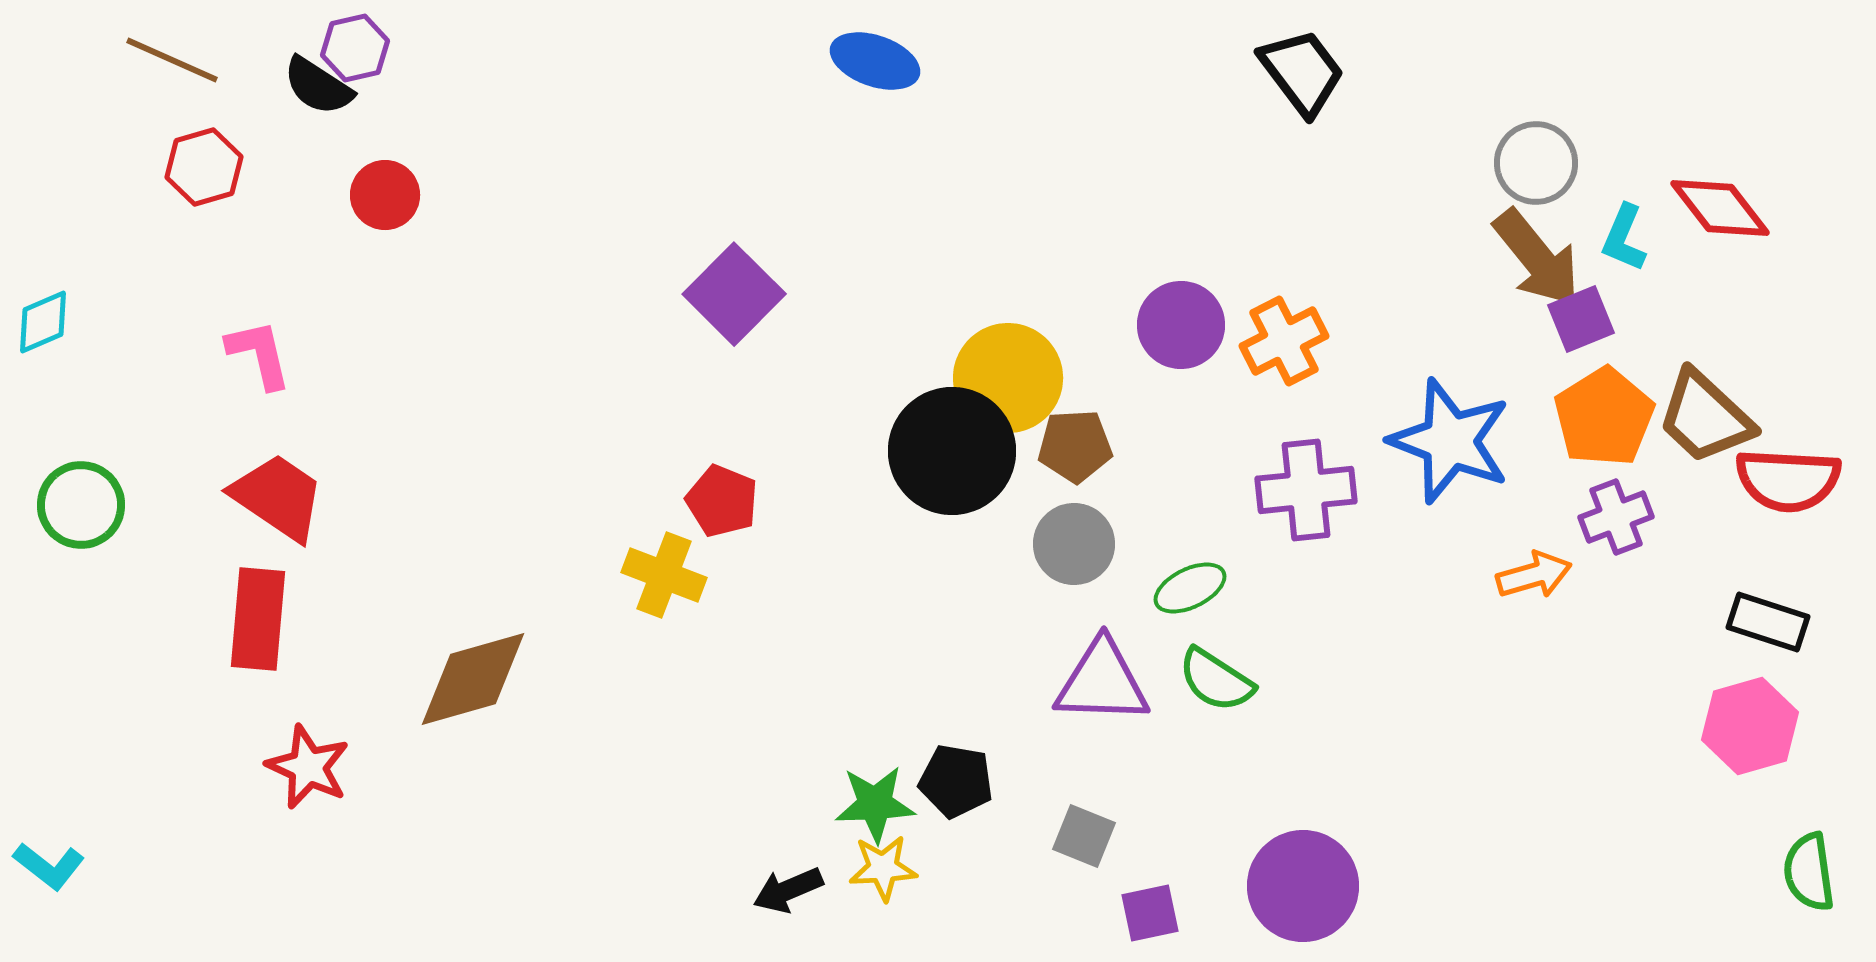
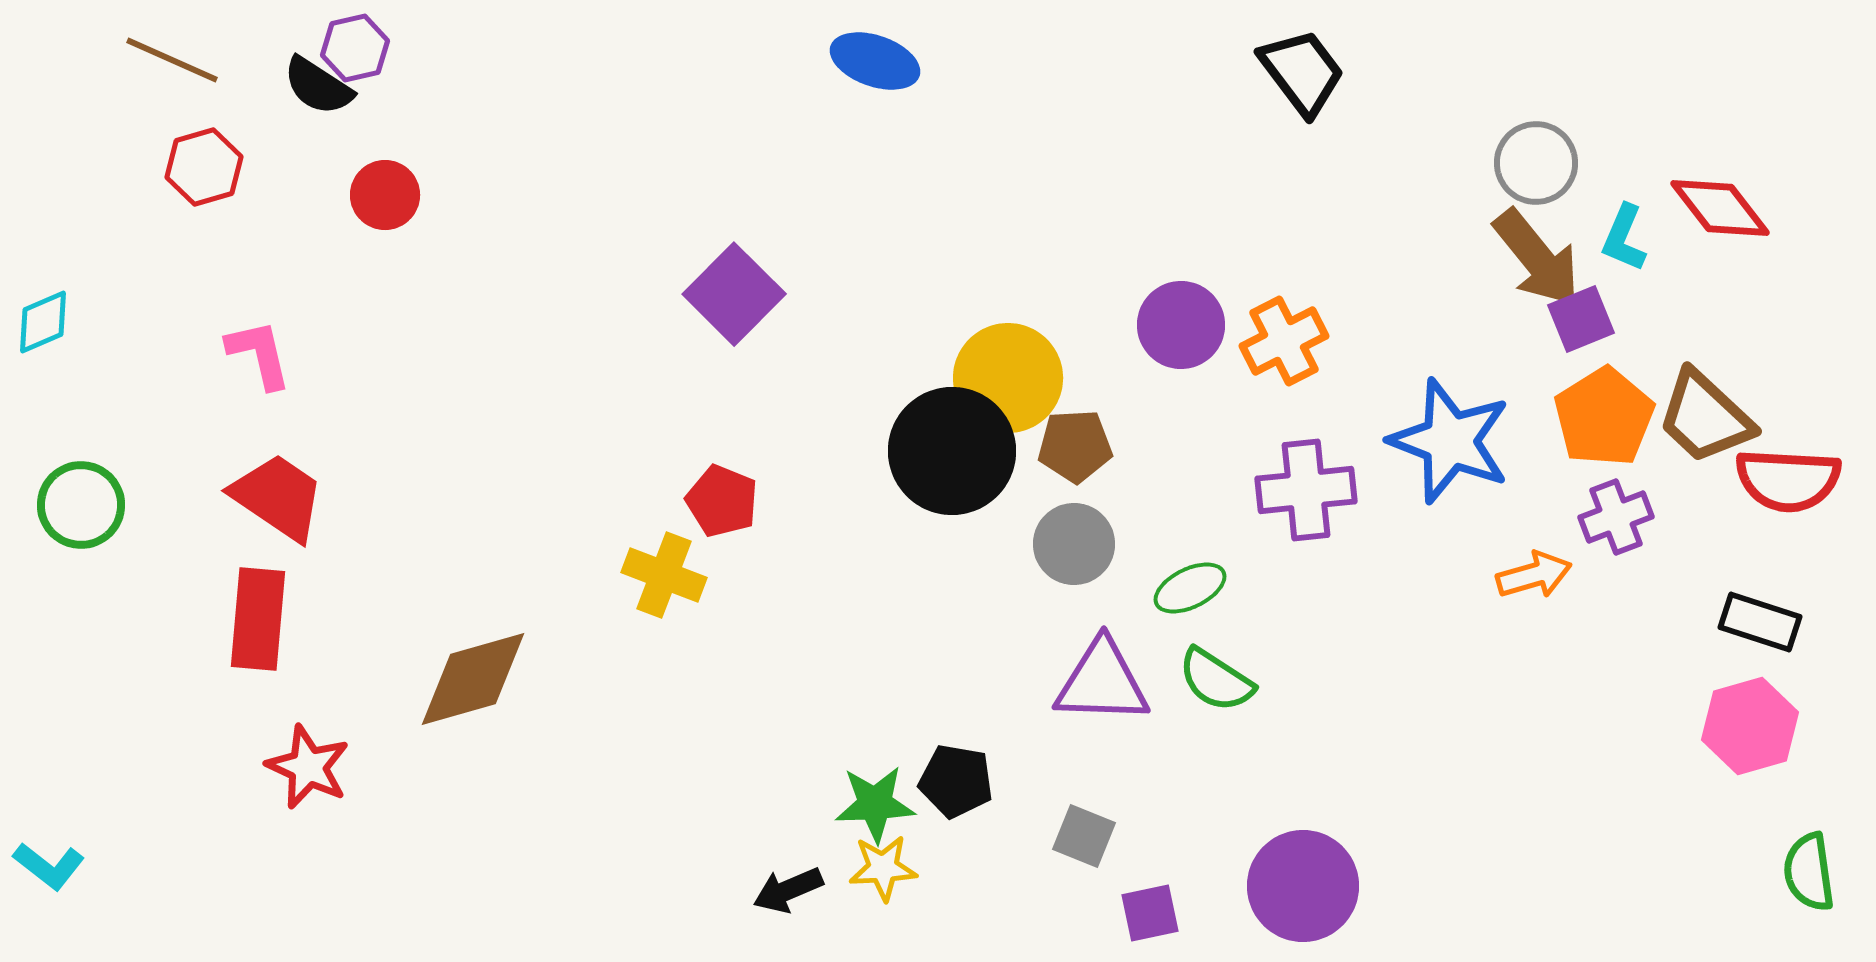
black rectangle at (1768, 622): moved 8 px left
